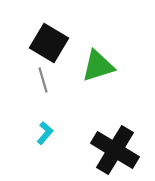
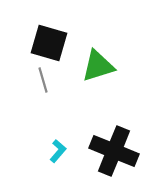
black square: rotated 15 degrees counterclockwise
cyan L-shape: moved 13 px right, 18 px down
black cross: moved 1 px left, 1 px down; rotated 9 degrees counterclockwise
